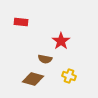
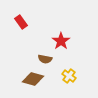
red rectangle: rotated 48 degrees clockwise
yellow cross: rotated 16 degrees clockwise
